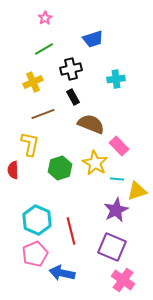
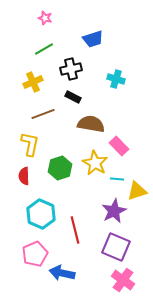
pink star: rotated 24 degrees counterclockwise
cyan cross: rotated 24 degrees clockwise
black rectangle: rotated 35 degrees counterclockwise
brown semicircle: rotated 12 degrees counterclockwise
red semicircle: moved 11 px right, 6 px down
purple star: moved 2 px left, 1 px down
cyan hexagon: moved 4 px right, 6 px up
red line: moved 4 px right, 1 px up
purple square: moved 4 px right
